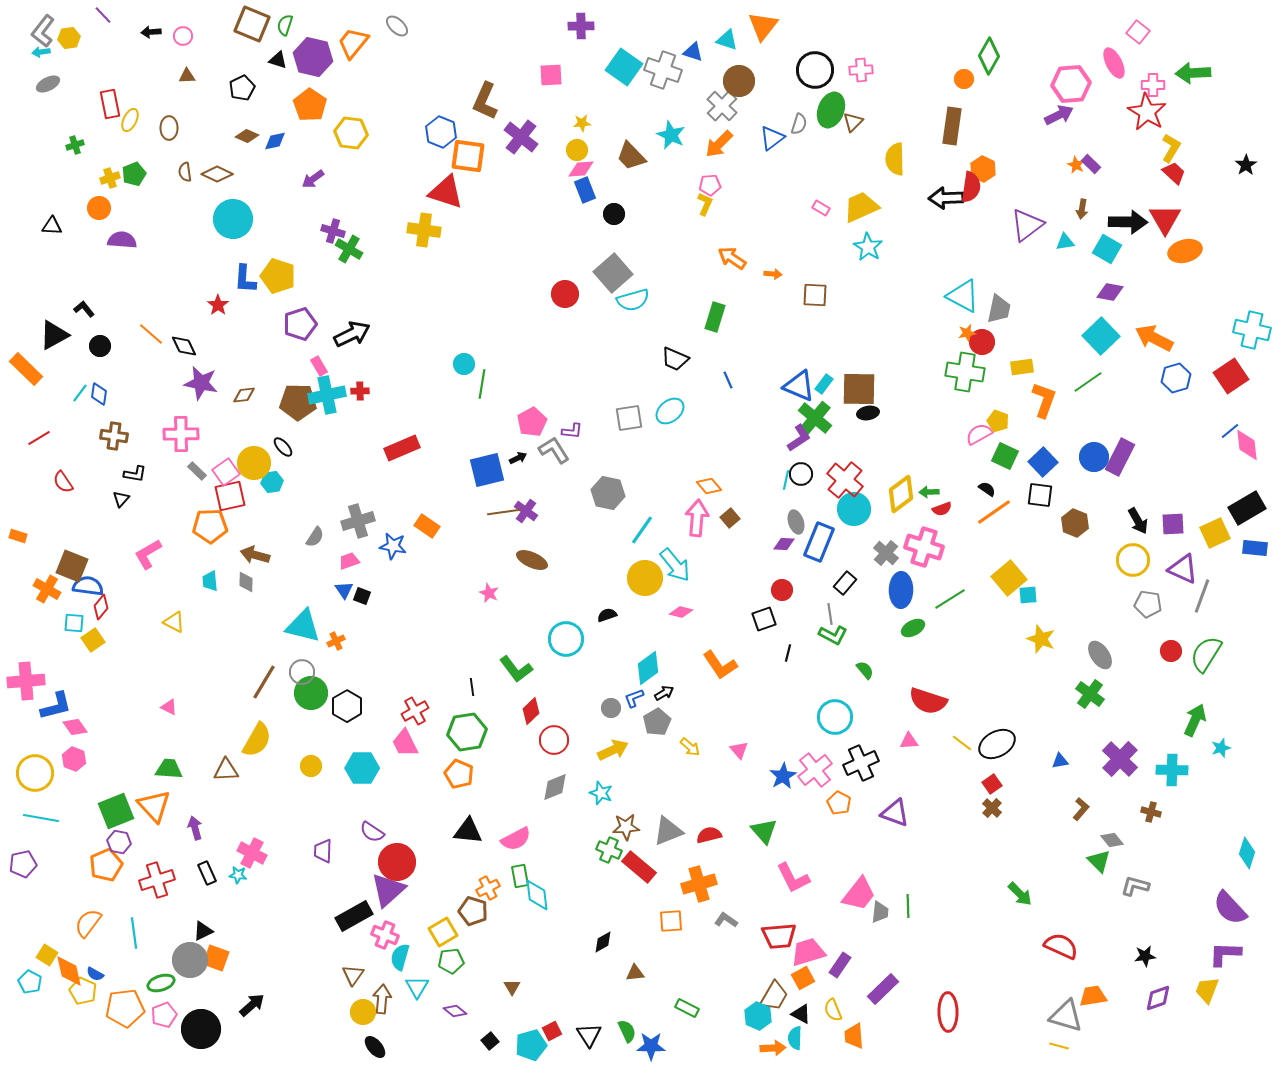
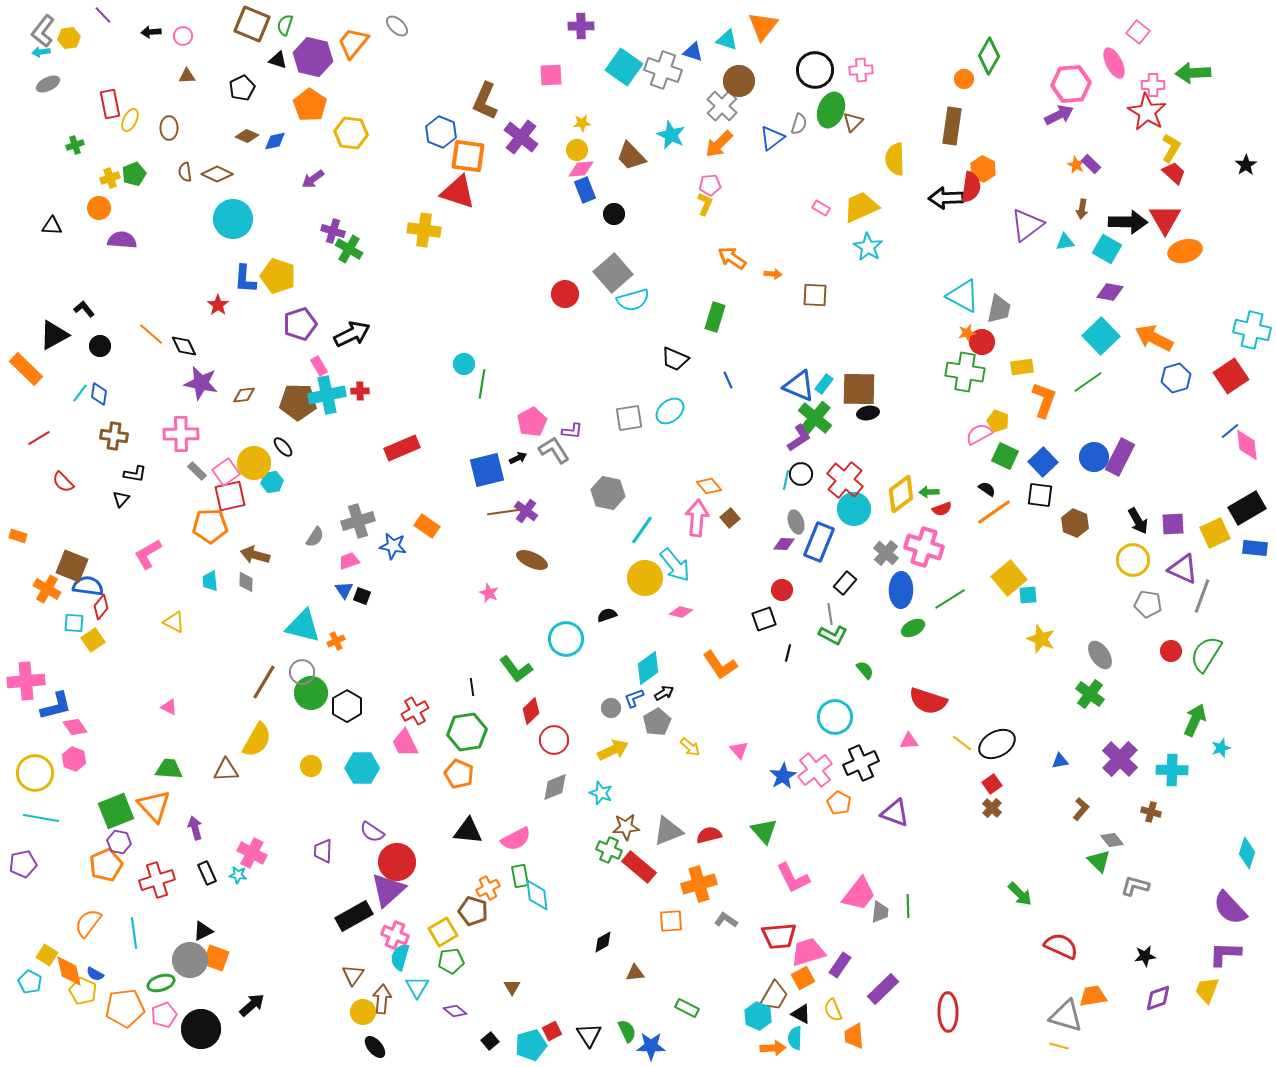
red triangle at (446, 192): moved 12 px right
red semicircle at (63, 482): rotated 10 degrees counterclockwise
pink cross at (385, 935): moved 10 px right
